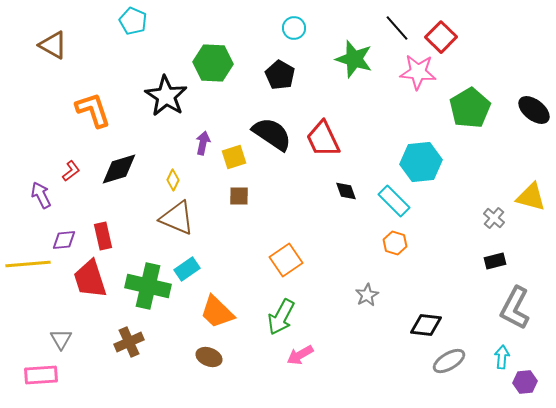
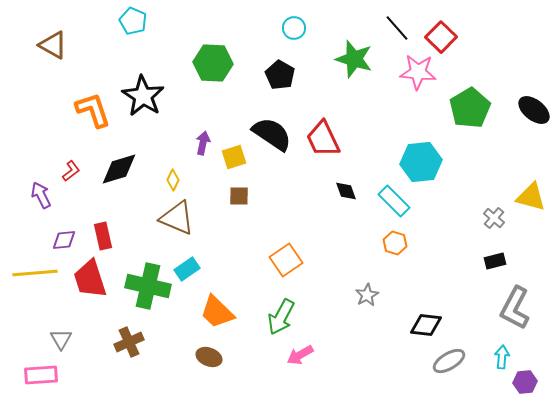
black star at (166, 96): moved 23 px left
yellow line at (28, 264): moved 7 px right, 9 px down
